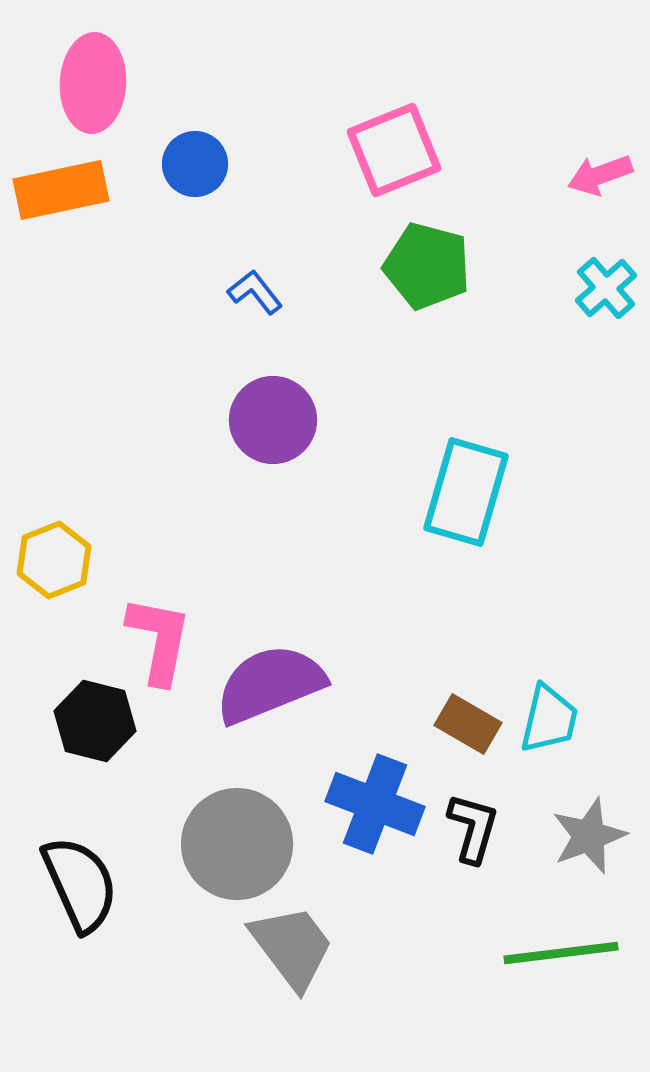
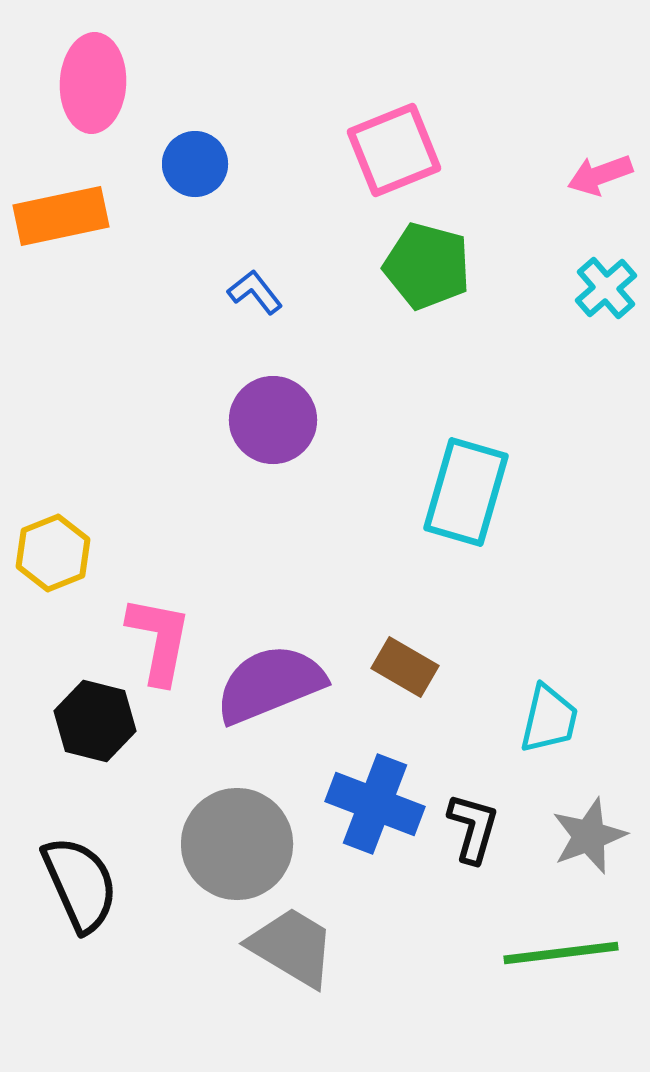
orange rectangle: moved 26 px down
yellow hexagon: moved 1 px left, 7 px up
brown rectangle: moved 63 px left, 57 px up
gray trapezoid: rotated 22 degrees counterclockwise
